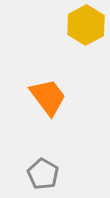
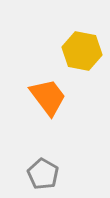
yellow hexagon: moved 4 px left, 26 px down; rotated 21 degrees counterclockwise
